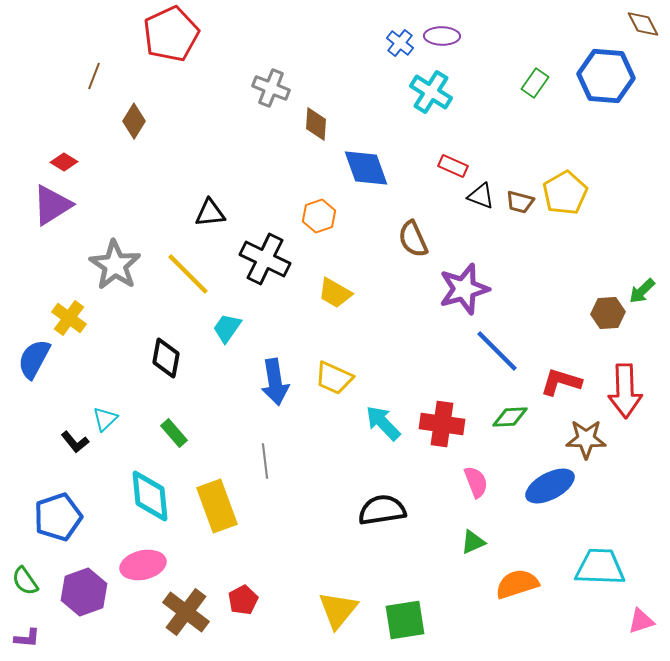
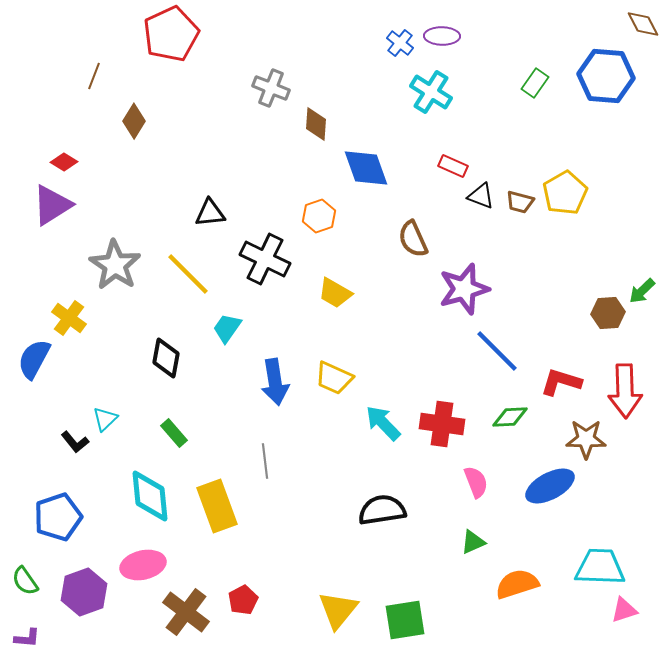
pink triangle at (641, 621): moved 17 px left, 11 px up
